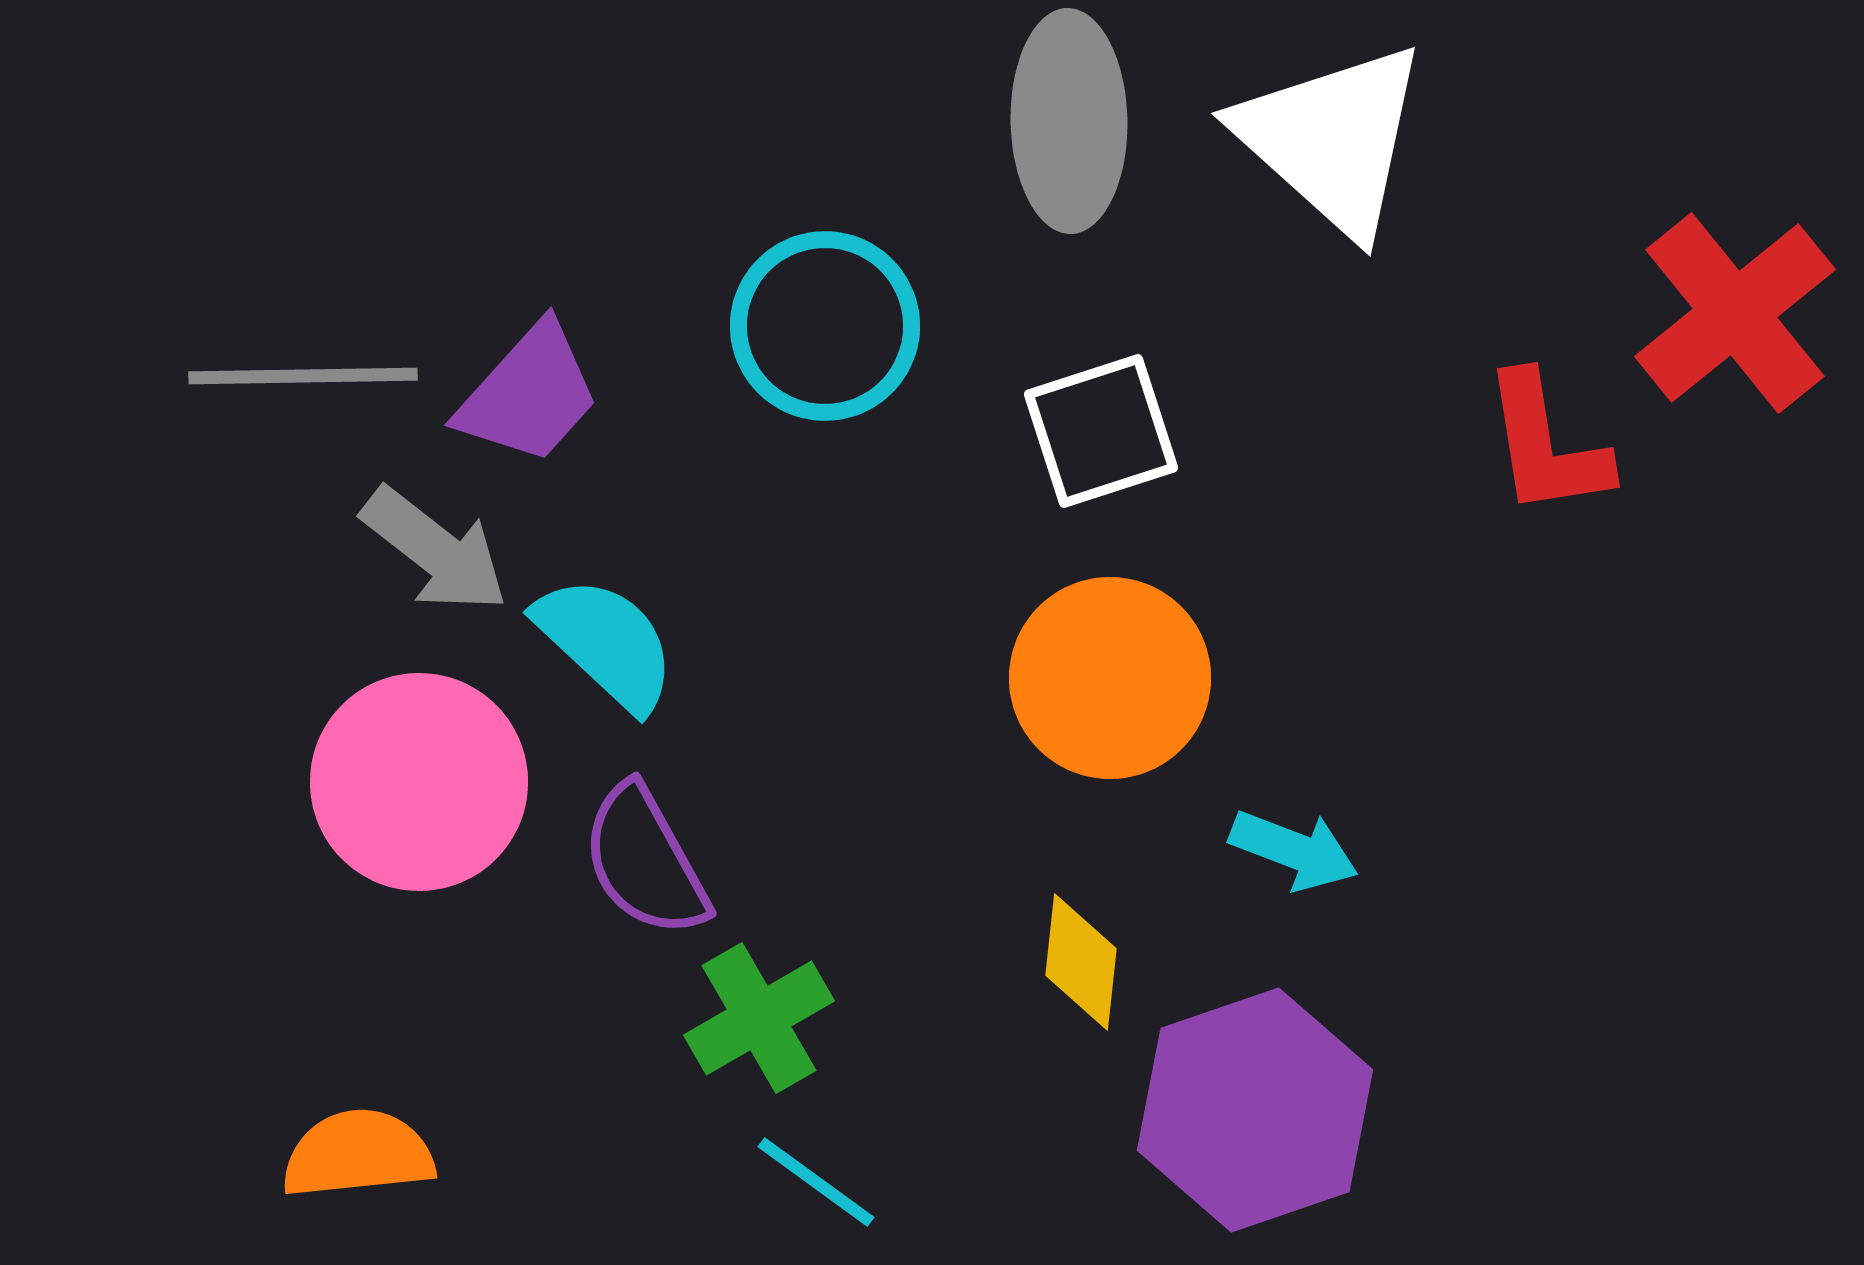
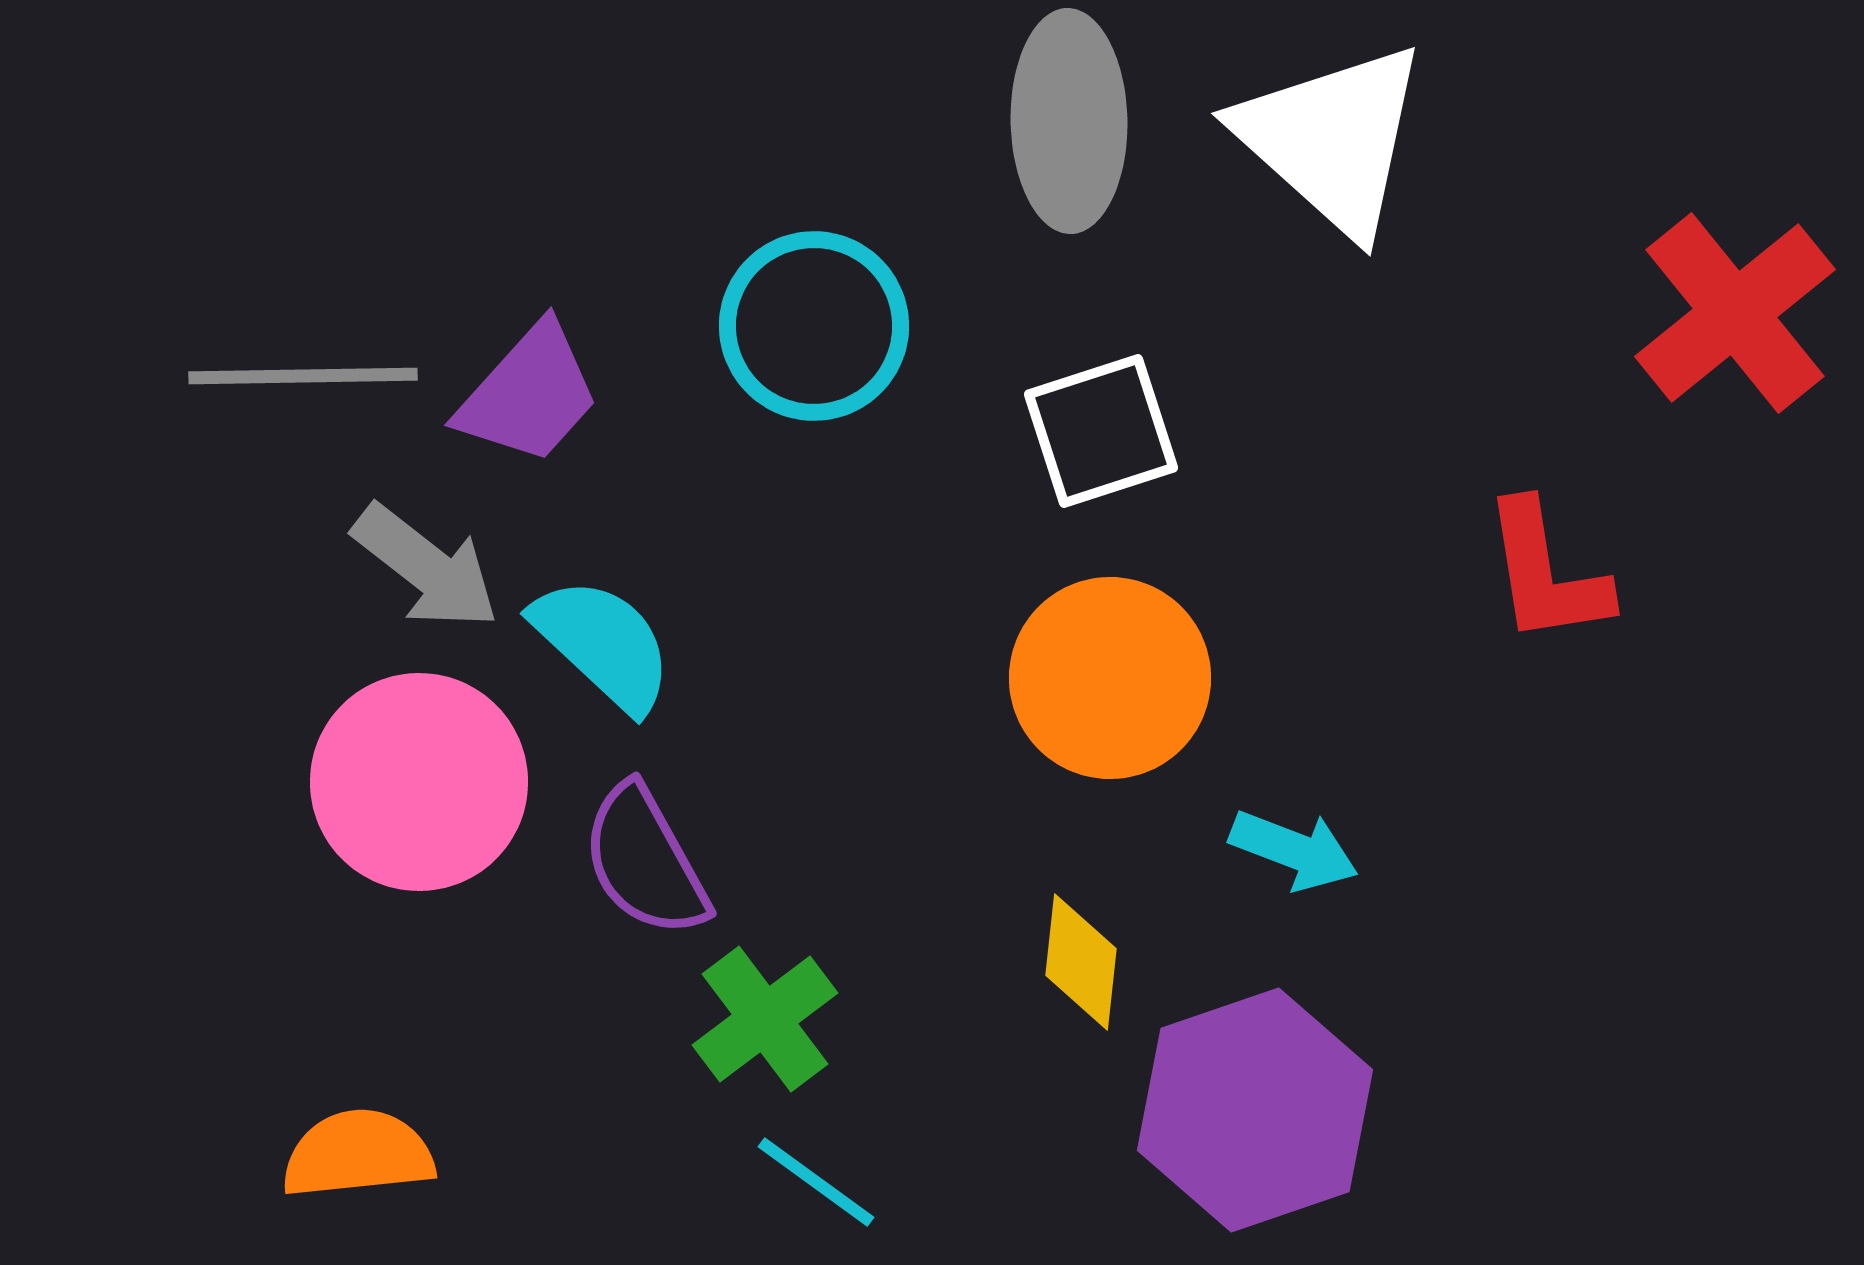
cyan circle: moved 11 px left
red L-shape: moved 128 px down
gray arrow: moved 9 px left, 17 px down
cyan semicircle: moved 3 px left, 1 px down
green cross: moved 6 px right, 1 px down; rotated 7 degrees counterclockwise
